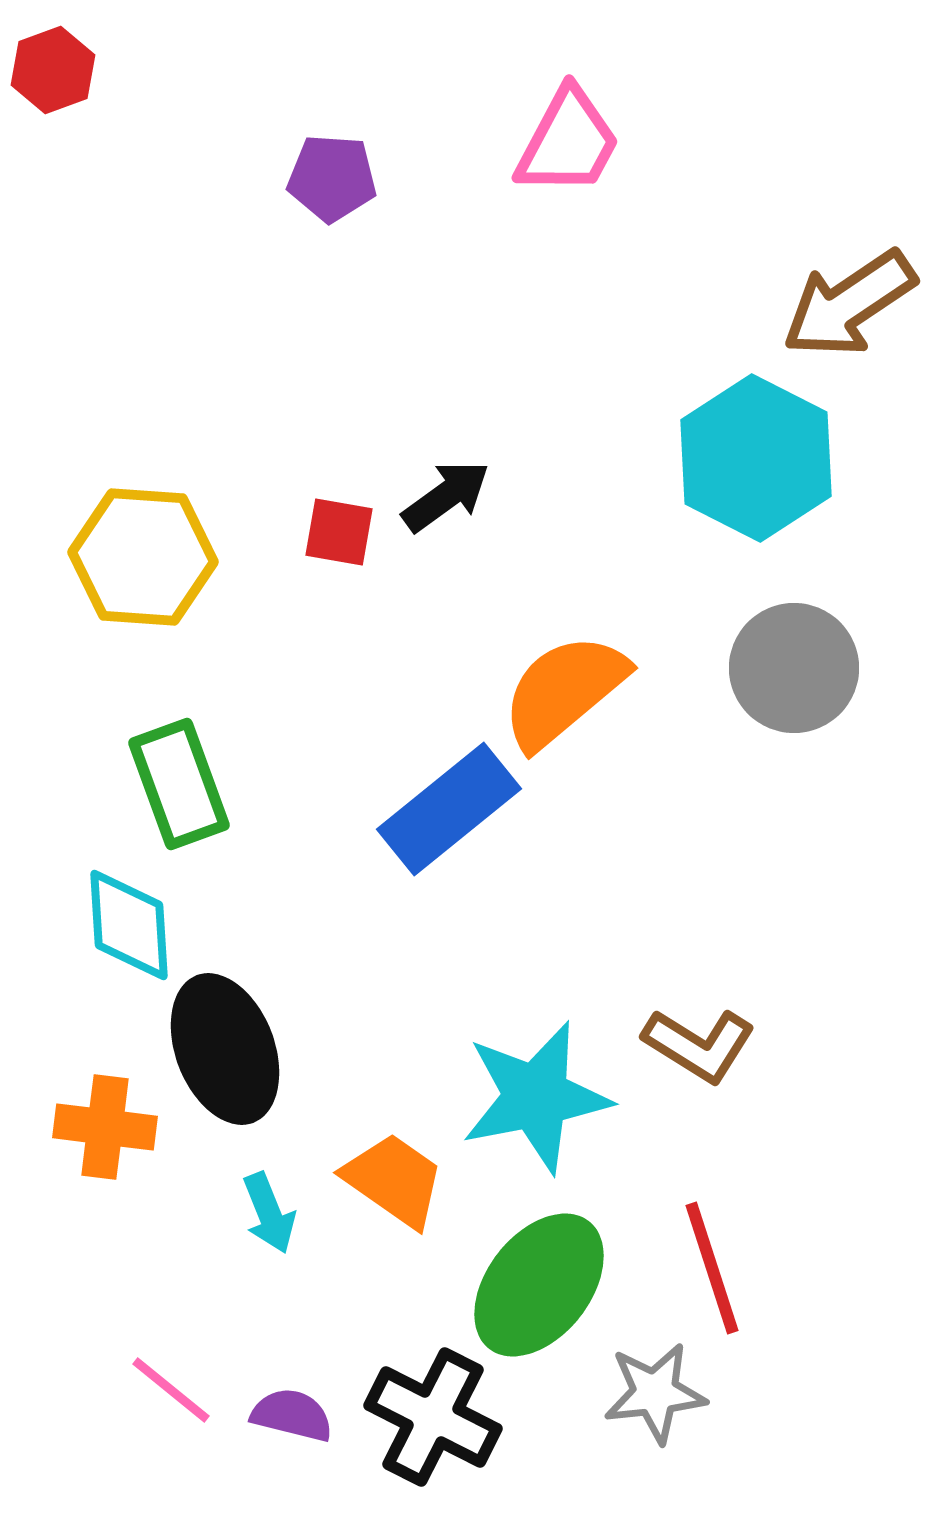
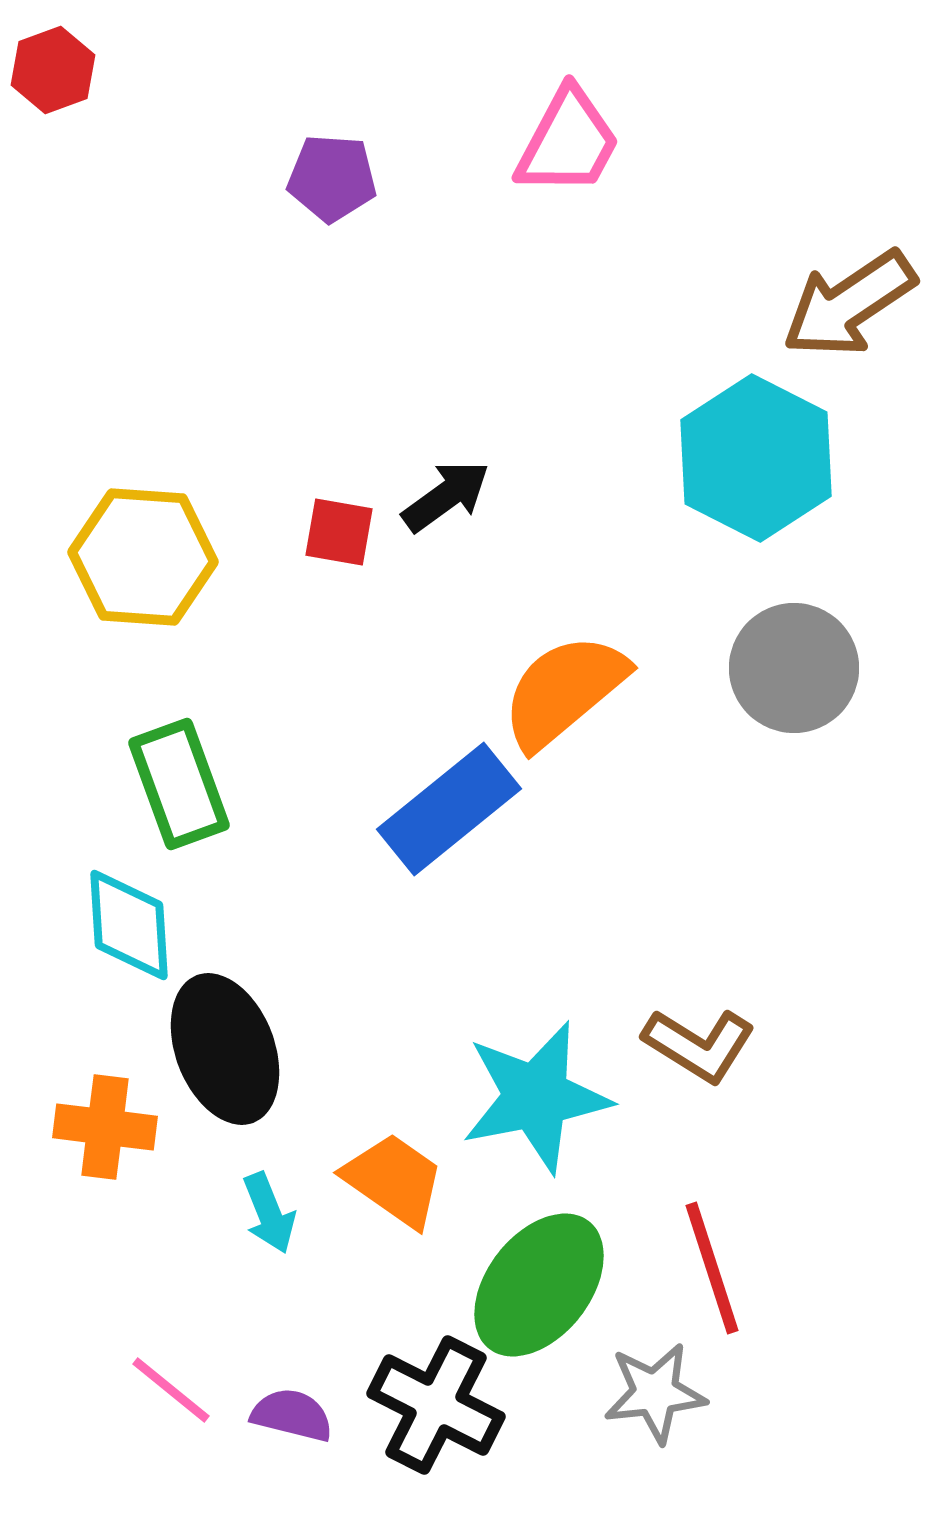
black cross: moved 3 px right, 12 px up
